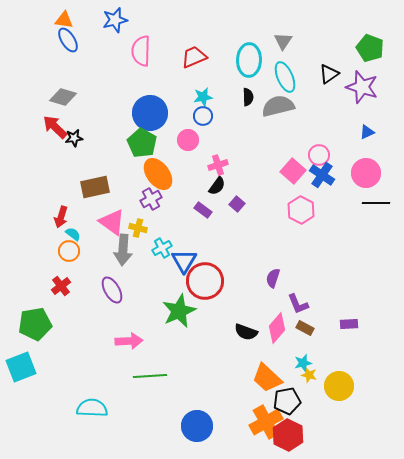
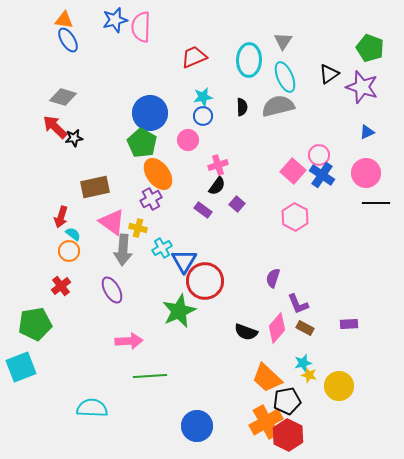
pink semicircle at (141, 51): moved 24 px up
black semicircle at (248, 97): moved 6 px left, 10 px down
pink hexagon at (301, 210): moved 6 px left, 7 px down
